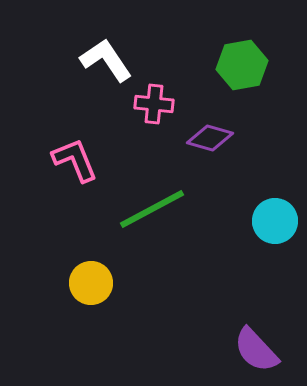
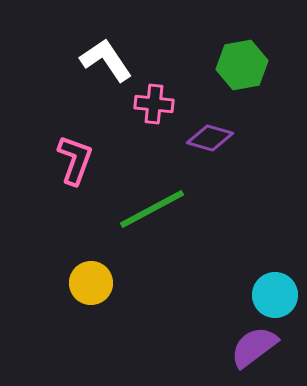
pink L-shape: rotated 42 degrees clockwise
cyan circle: moved 74 px down
purple semicircle: moved 2 px left, 3 px up; rotated 96 degrees clockwise
